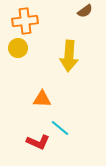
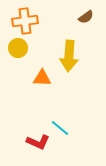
brown semicircle: moved 1 px right, 6 px down
orange triangle: moved 21 px up
